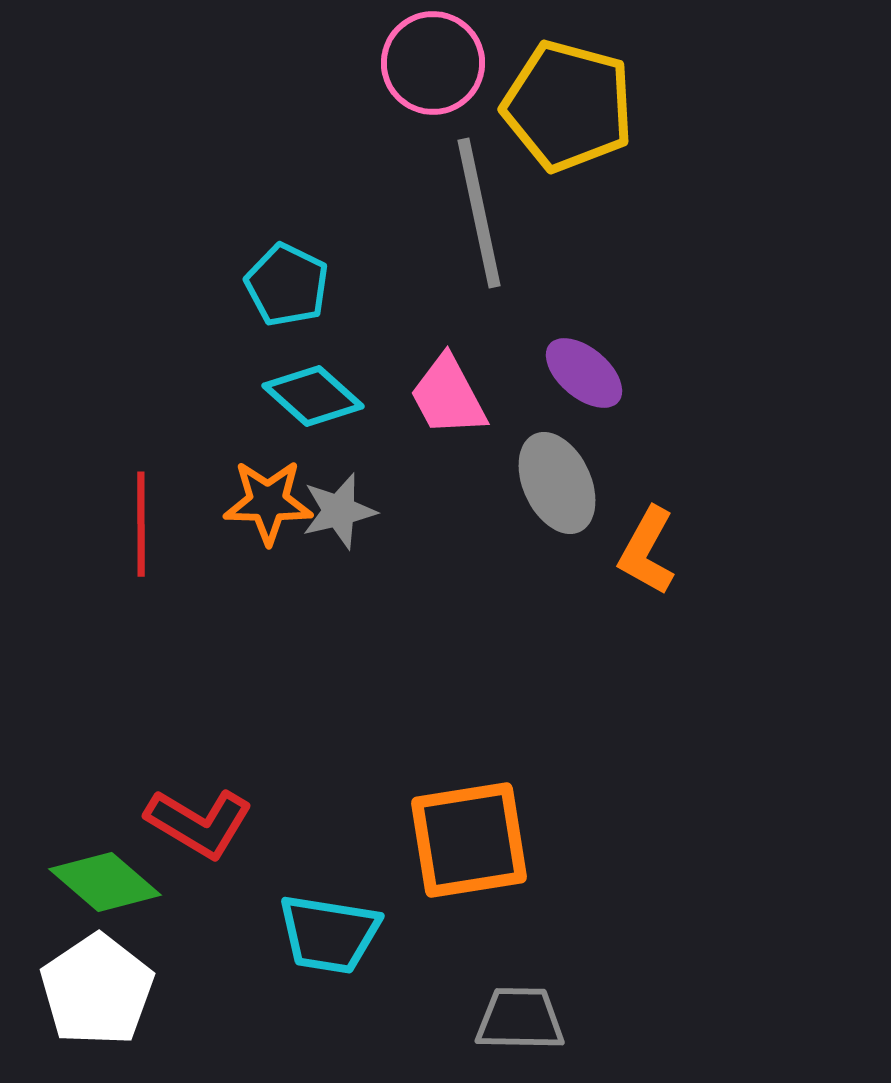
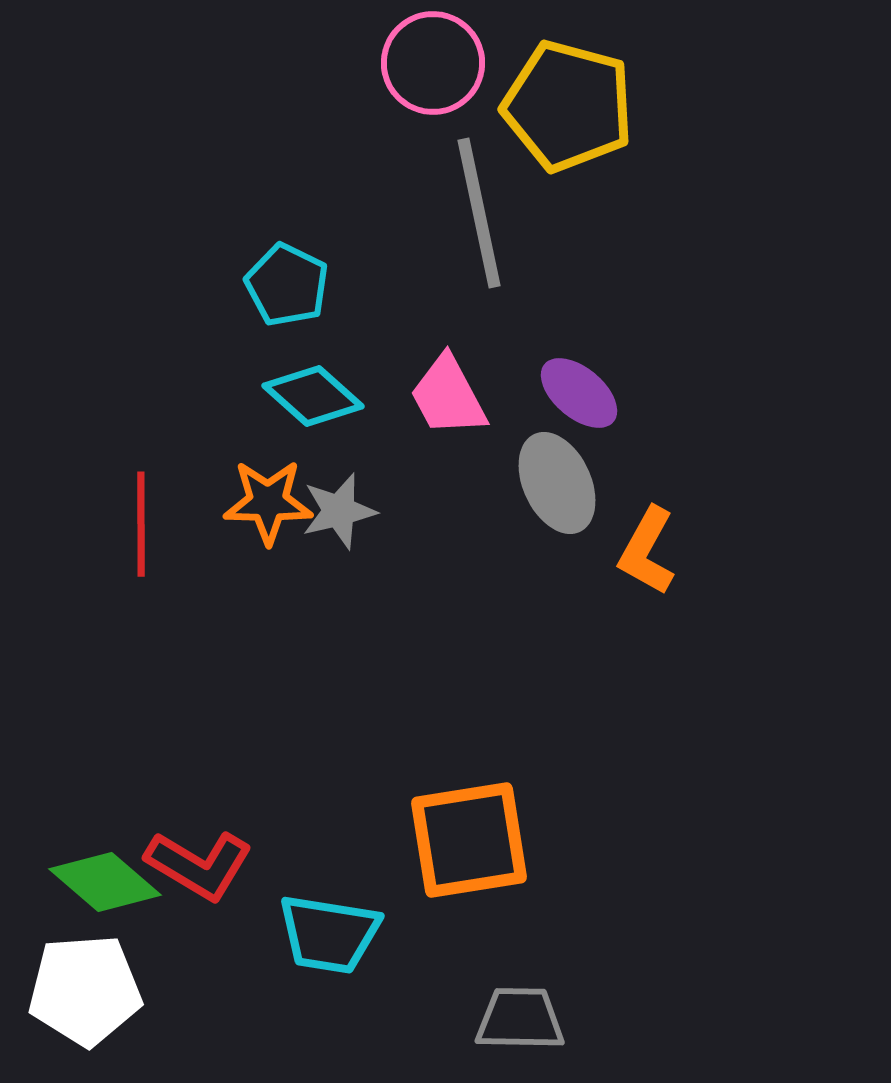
purple ellipse: moved 5 px left, 20 px down
red L-shape: moved 42 px down
white pentagon: moved 12 px left; rotated 30 degrees clockwise
